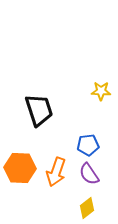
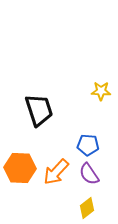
blue pentagon: rotated 10 degrees clockwise
orange arrow: rotated 24 degrees clockwise
